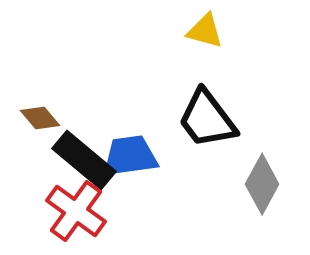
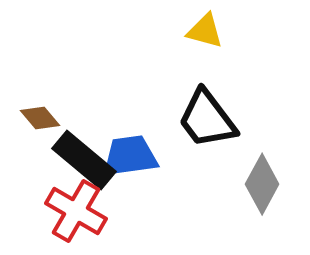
red cross: rotated 6 degrees counterclockwise
